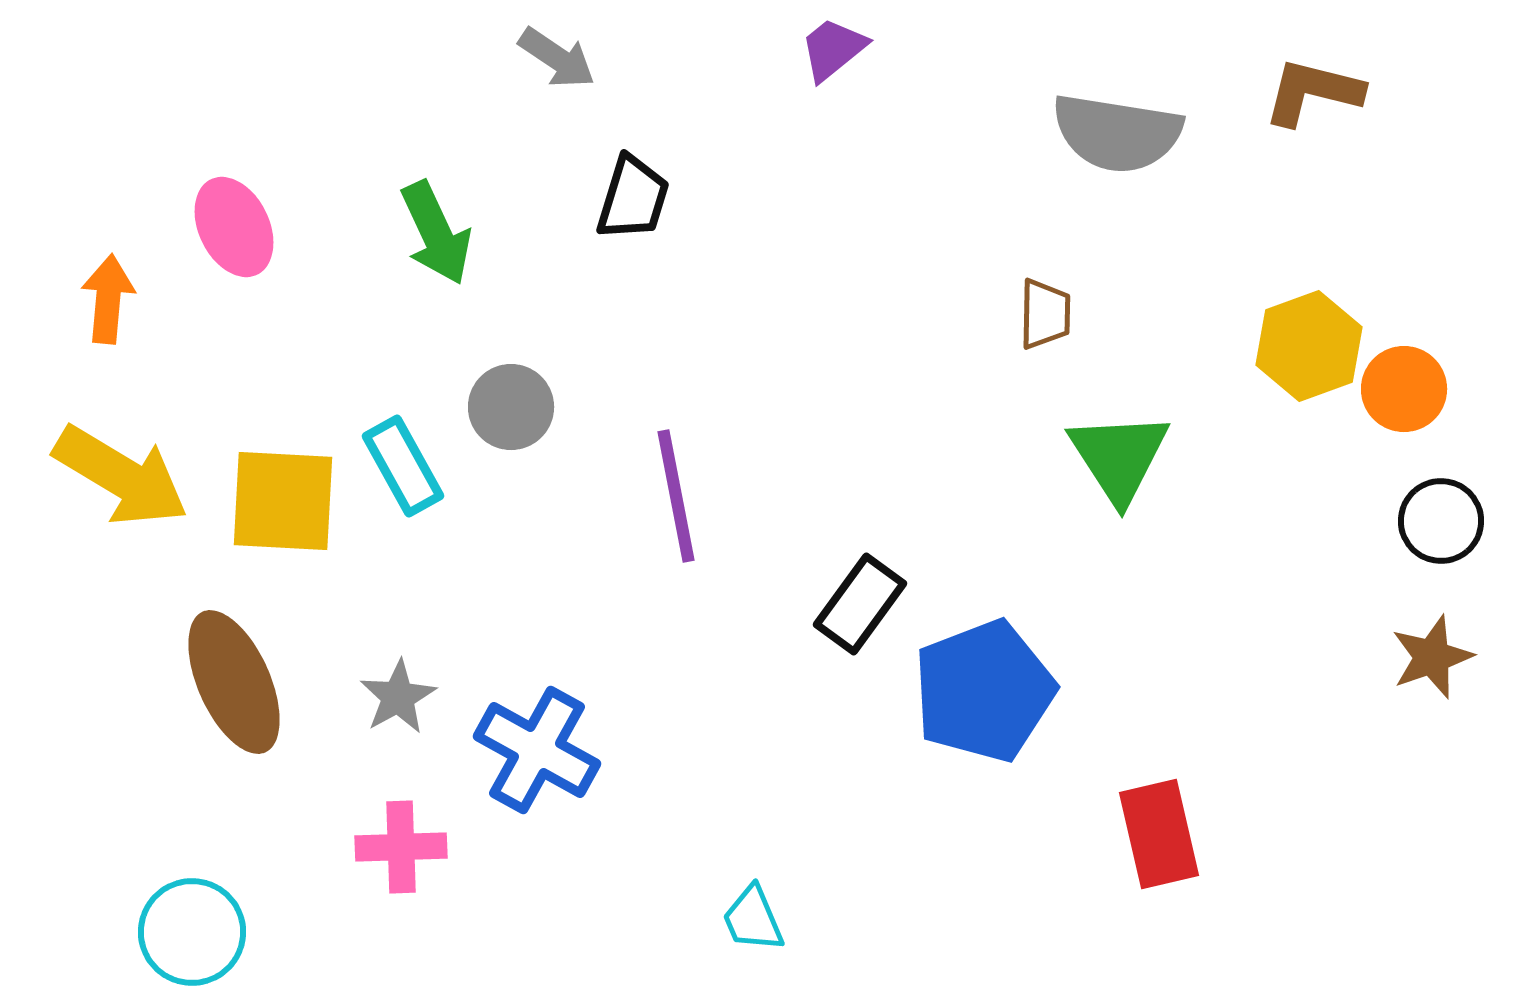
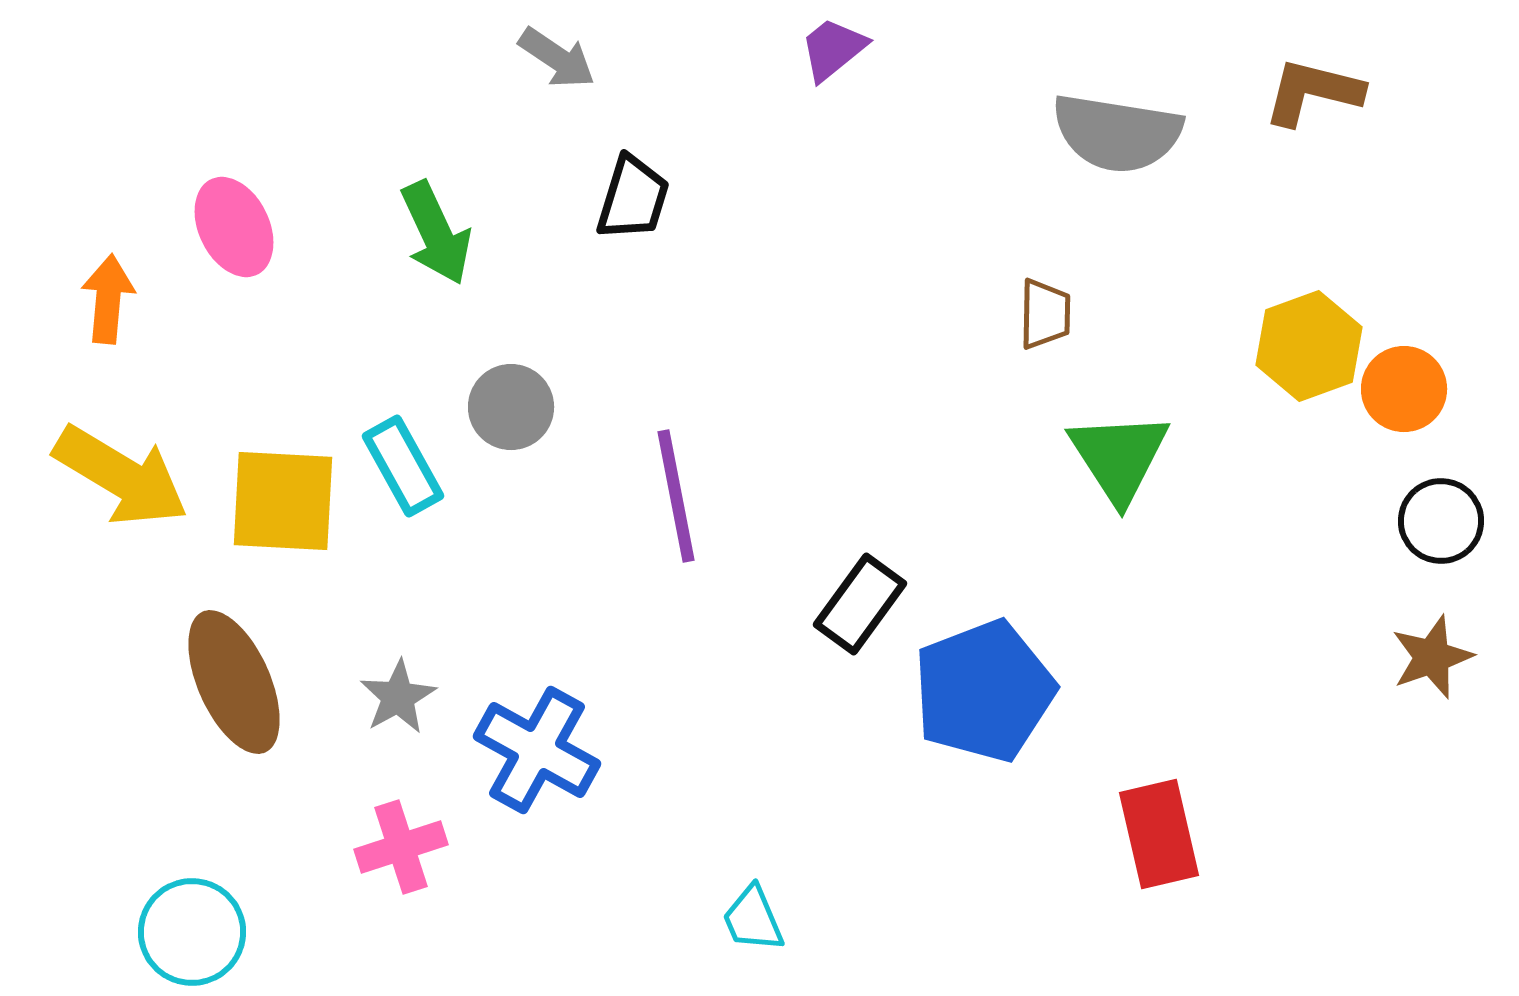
pink cross: rotated 16 degrees counterclockwise
